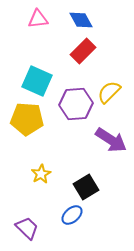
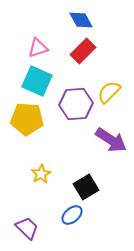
pink triangle: moved 29 px down; rotated 10 degrees counterclockwise
